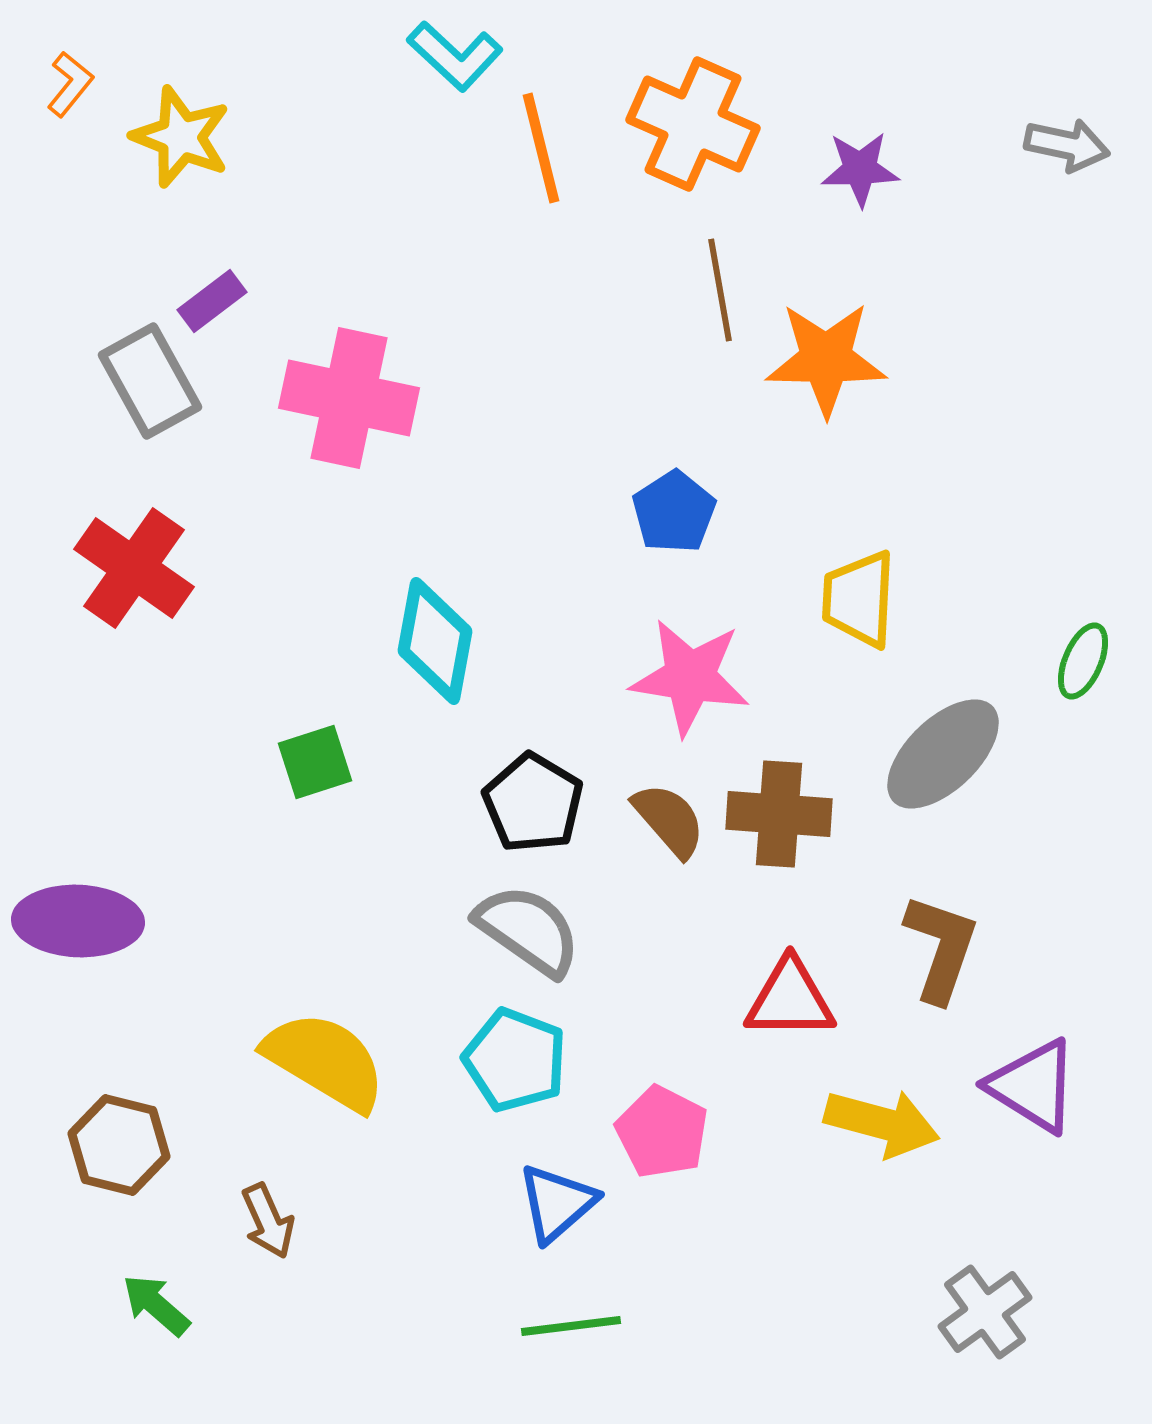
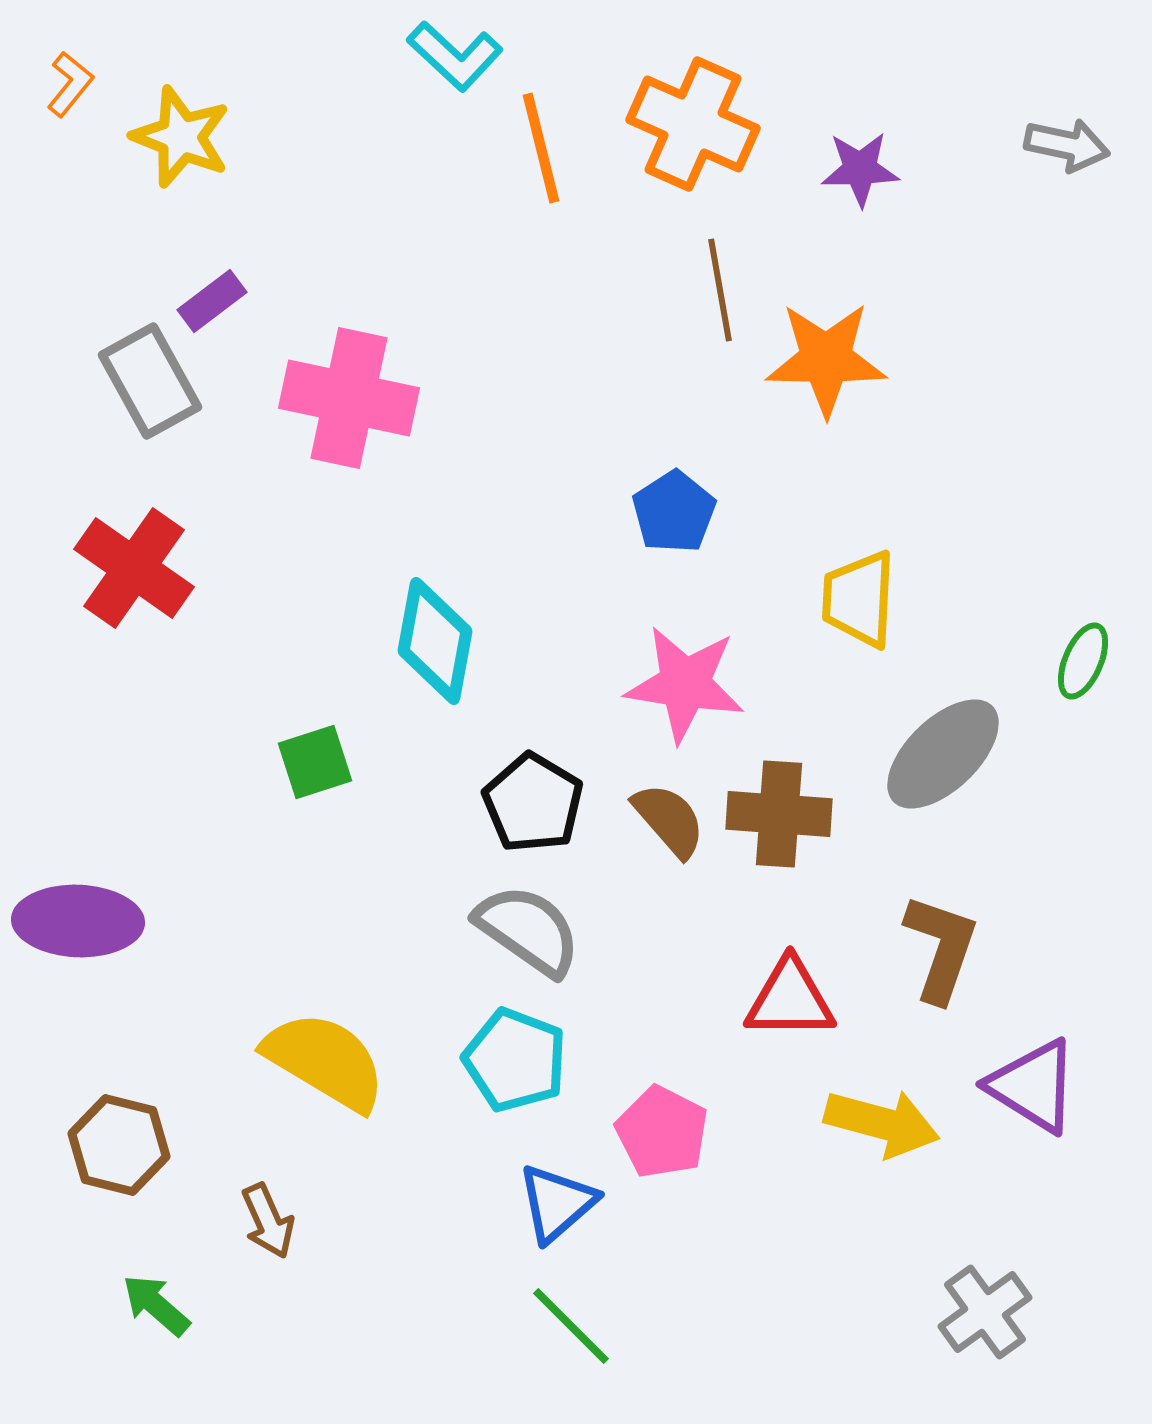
pink star: moved 5 px left, 7 px down
green line: rotated 52 degrees clockwise
